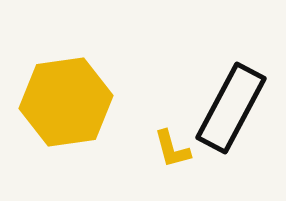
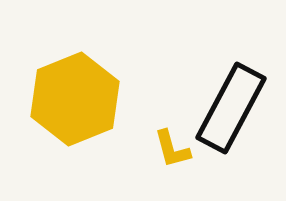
yellow hexagon: moved 9 px right, 3 px up; rotated 14 degrees counterclockwise
